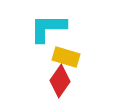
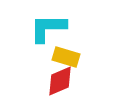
red diamond: rotated 32 degrees clockwise
